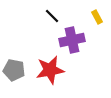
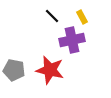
yellow rectangle: moved 15 px left
red star: rotated 24 degrees clockwise
